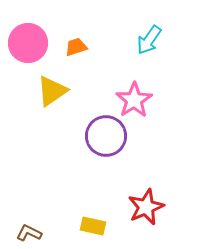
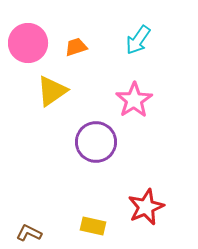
cyan arrow: moved 11 px left
purple circle: moved 10 px left, 6 px down
